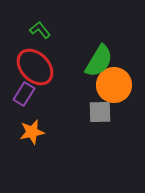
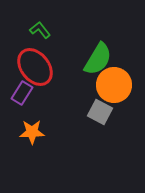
green semicircle: moved 1 px left, 2 px up
red ellipse: rotated 6 degrees clockwise
purple rectangle: moved 2 px left, 1 px up
gray square: rotated 30 degrees clockwise
orange star: rotated 10 degrees clockwise
